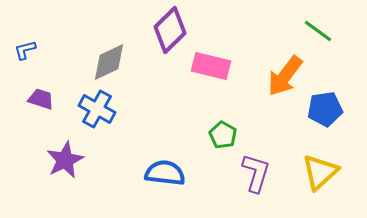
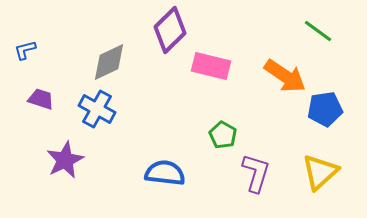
orange arrow: rotated 93 degrees counterclockwise
